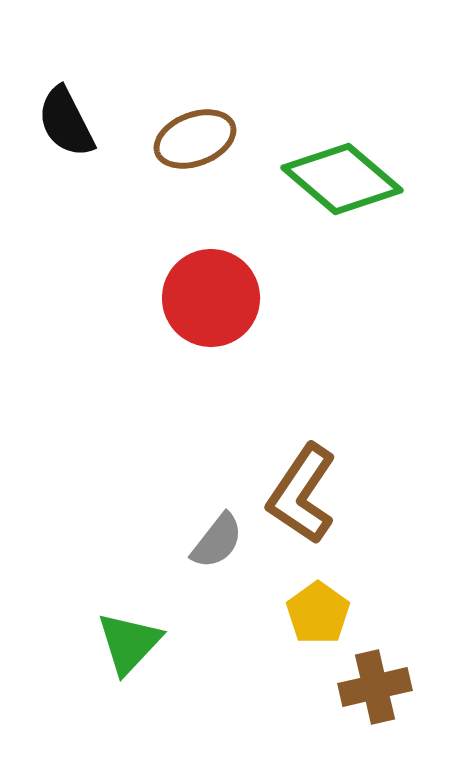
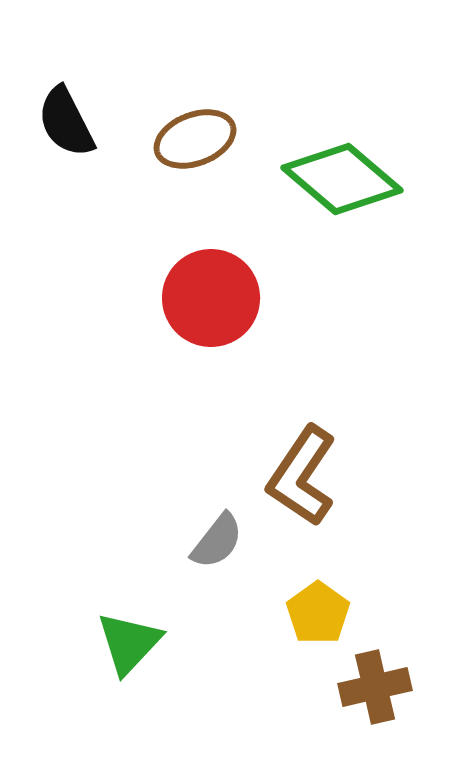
brown L-shape: moved 18 px up
